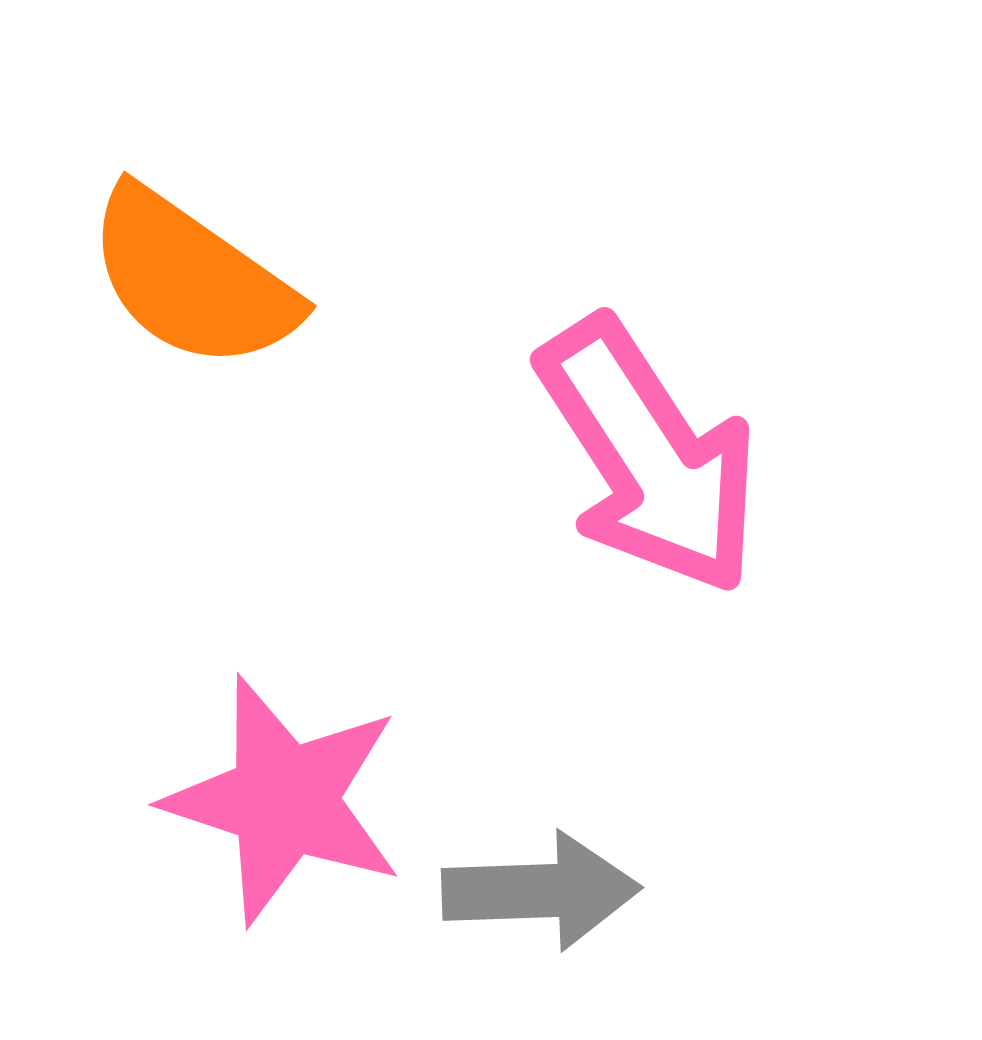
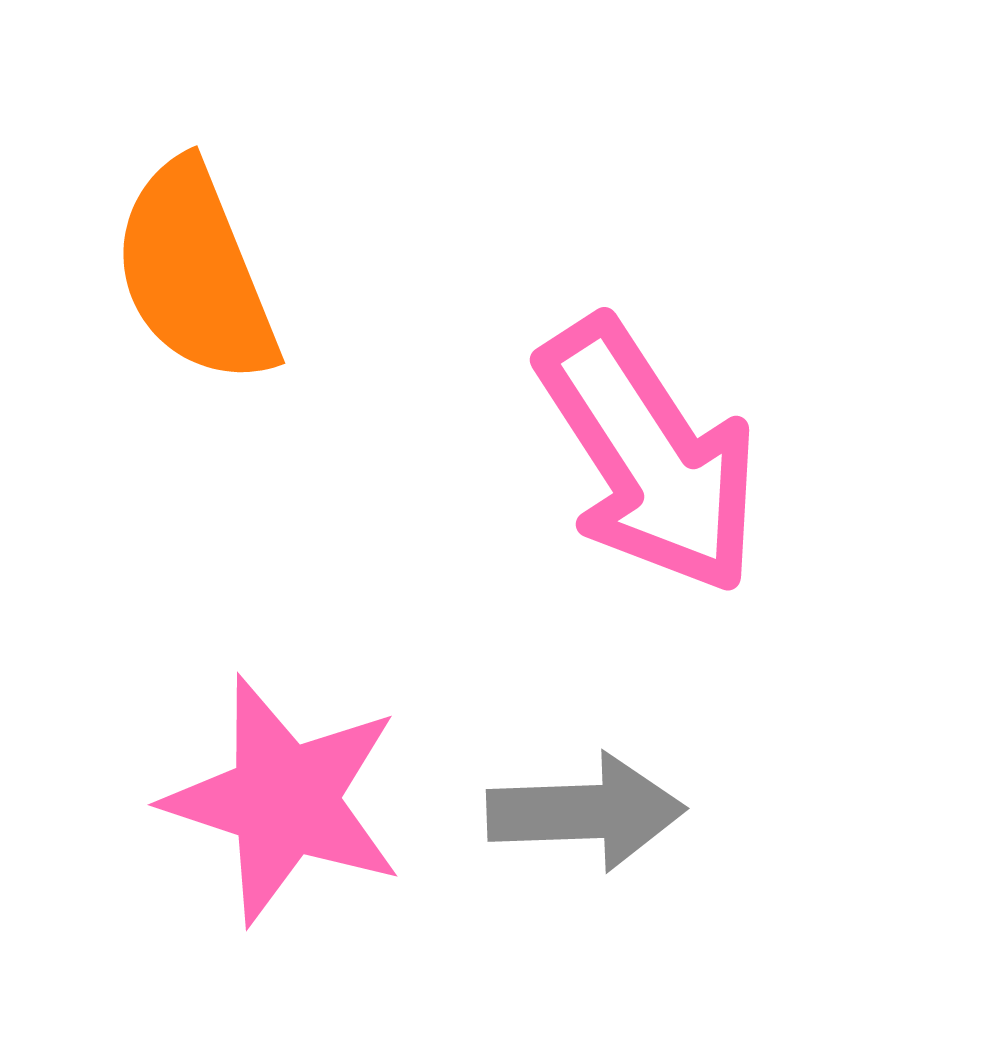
orange semicircle: moved 3 px right, 6 px up; rotated 33 degrees clockwise
gray arrow: moved 45 px right, 79 px up
